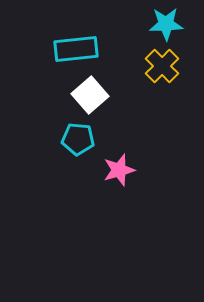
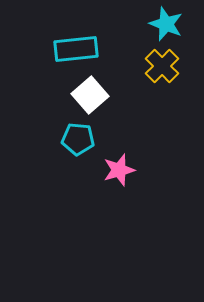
cyan star: rotated 24 degrees clockwise
